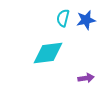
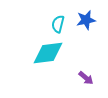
cyan semicircle: moved 5 px left, 6 px down
purple arrow: rotated 49 degrees clockwise
